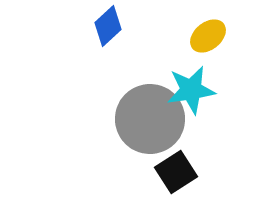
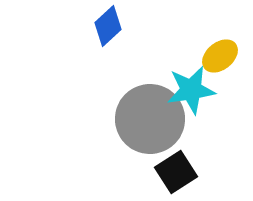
yellow ellipse: moved 12 px right, 20 px down
